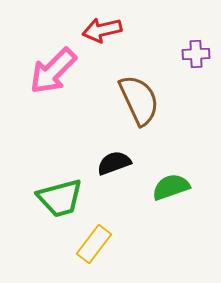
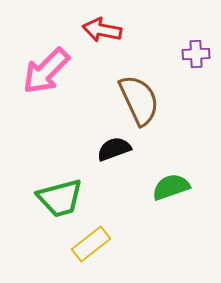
red arrow: rotated 24 degrees clockwise
pink arrow: moved 7 px left
black semicircle: moved 14 px up
yellow rectangle: moved 3 px left; rotated 15 degrees clockwise
